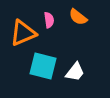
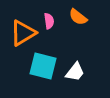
pink semicircle: moved 1 px down
orange triangle: rotated 8 degrees counterclockwise
